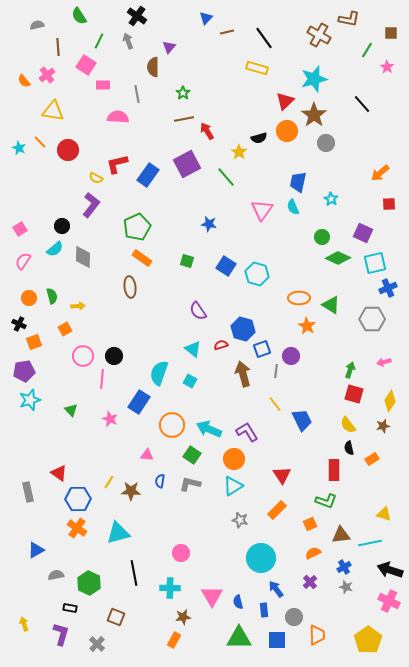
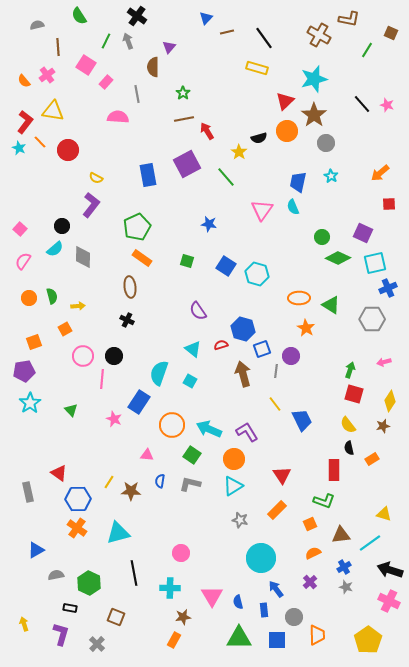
brown square at (391, 33): rotated 24 degrees clockwise
green line at (99, 41): moved 7 px right
pink star at (387, 67): moved 38 px down; rotated 16 degrees counterclockwise
pink rectangle at (103, 85): moved 3 px right, 3 px up; rotated 48 degrees counterclockwise
red L-shape at (117, 164): moved 92 px left, 42 px up; rotated 140 degrees clockwise
blue rectangle at (148, 175): rotated 45 degrees counterclockwise
cyan star at (331, 199): moved 23 px up
pink square at (20, 229): rotated 16 degrees counterclockwise
black cross at (19, 324): moved 108 px right, 4 px up
orange star at (307, 326): moved 1 px left, 2 px down
cyan star at (30, 400): moved 3 px down; rotated 15 degrees counterclockwise
pink star at (110, 419): moved 4 px right
green L-shape at (326, 501): moved 2 px left
cyan line at (370, 543): rotated 25 degrees counterclockwise
